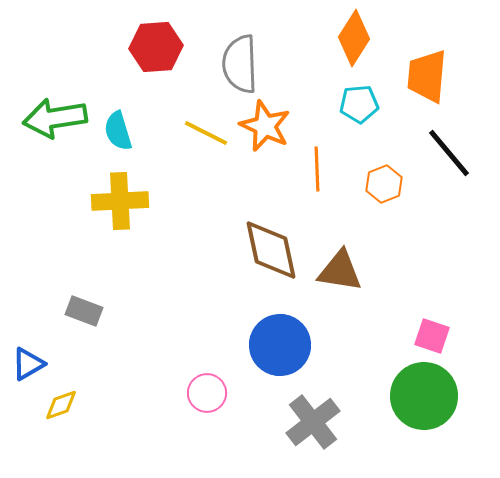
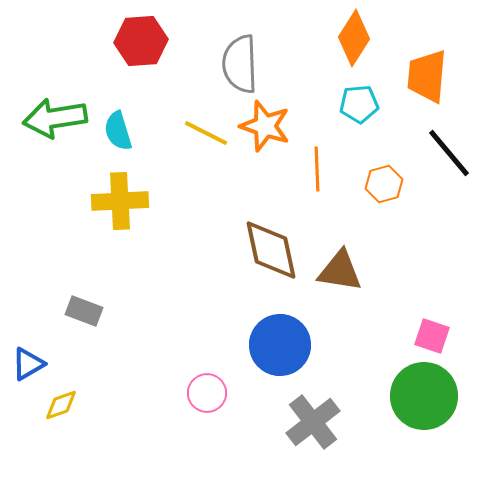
red hexagon: moved 15 px left, 6 px up
orange star: rotated 6 degrees counterclockwise
orange hexagon: rotated 6 degrees clockwise
